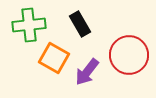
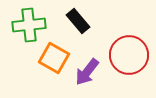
black rectangle: moved 2 px left, 3 px up; rotated 10 degrees counterclockwise
